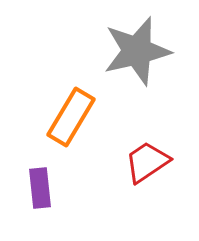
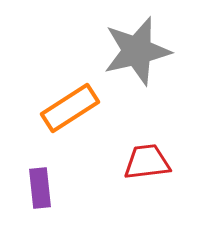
orange rectangle: moved 1 px left, 9 px up; rotated 26 degrees clockwise
red trapezoid: rotated 27 degrees clockwise
